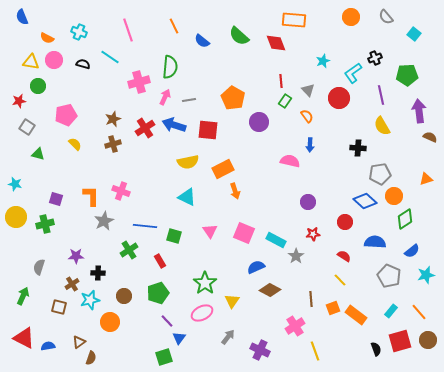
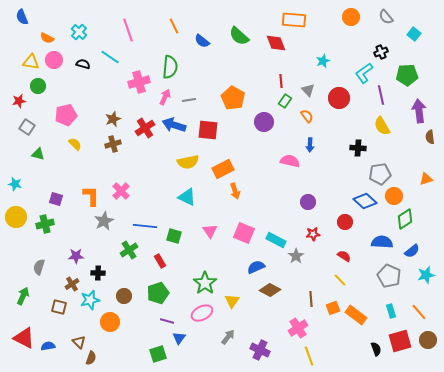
cyan cross at (79, 32): rotated 21 degrees clockwise
black cross at (375, 58): moved 6 px right, 6 px up
cyan L-shape at (353, 73): moved 11 px right
purple circle at (259, 122): moved 5 px right
brown semicircle at (430, 137): rotated 120 degrees counterclockwise
pink cross at (121, 191): rotated 24 degrees clockwise
blue semicircle at (375, 242): moved 7 px right
cyan rectangle at (391, 311): rotated 56 degrees counterclockwise
purple line at (167, 321): rotated 32 degrees counterclockwise
pink cross at (295, 326): moved 3 px right, 2 px down
brown triangle at (79, 342): rotated 40 degrees counterclockwise
yellow line at (315, 351): moved 6 px left, 5 px down
green square at (164, 357): moved 6 px left, 3 px up
